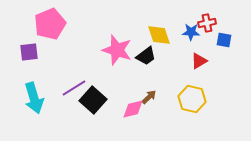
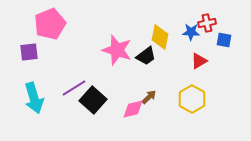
yellow diamond: moved 1 px right, 2 px down; rotated 30 degrees clockwise
yellow hexagon: rotated 16 degrees clockwise
